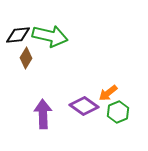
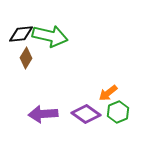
black diamond: moved 3 px right, 1 px up
purple diamond: moved 2 px right, 8 px down
purple arrow: rotated 92 degrees counterclockwise
